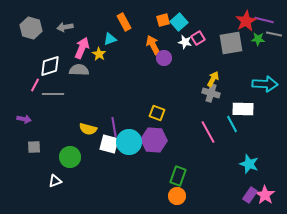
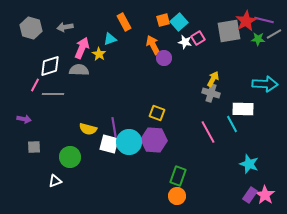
gray line at (274, 34): rotated 42 degrees counterclockwise
gray square at (231, 43): moved 2 px left, 12 px up
